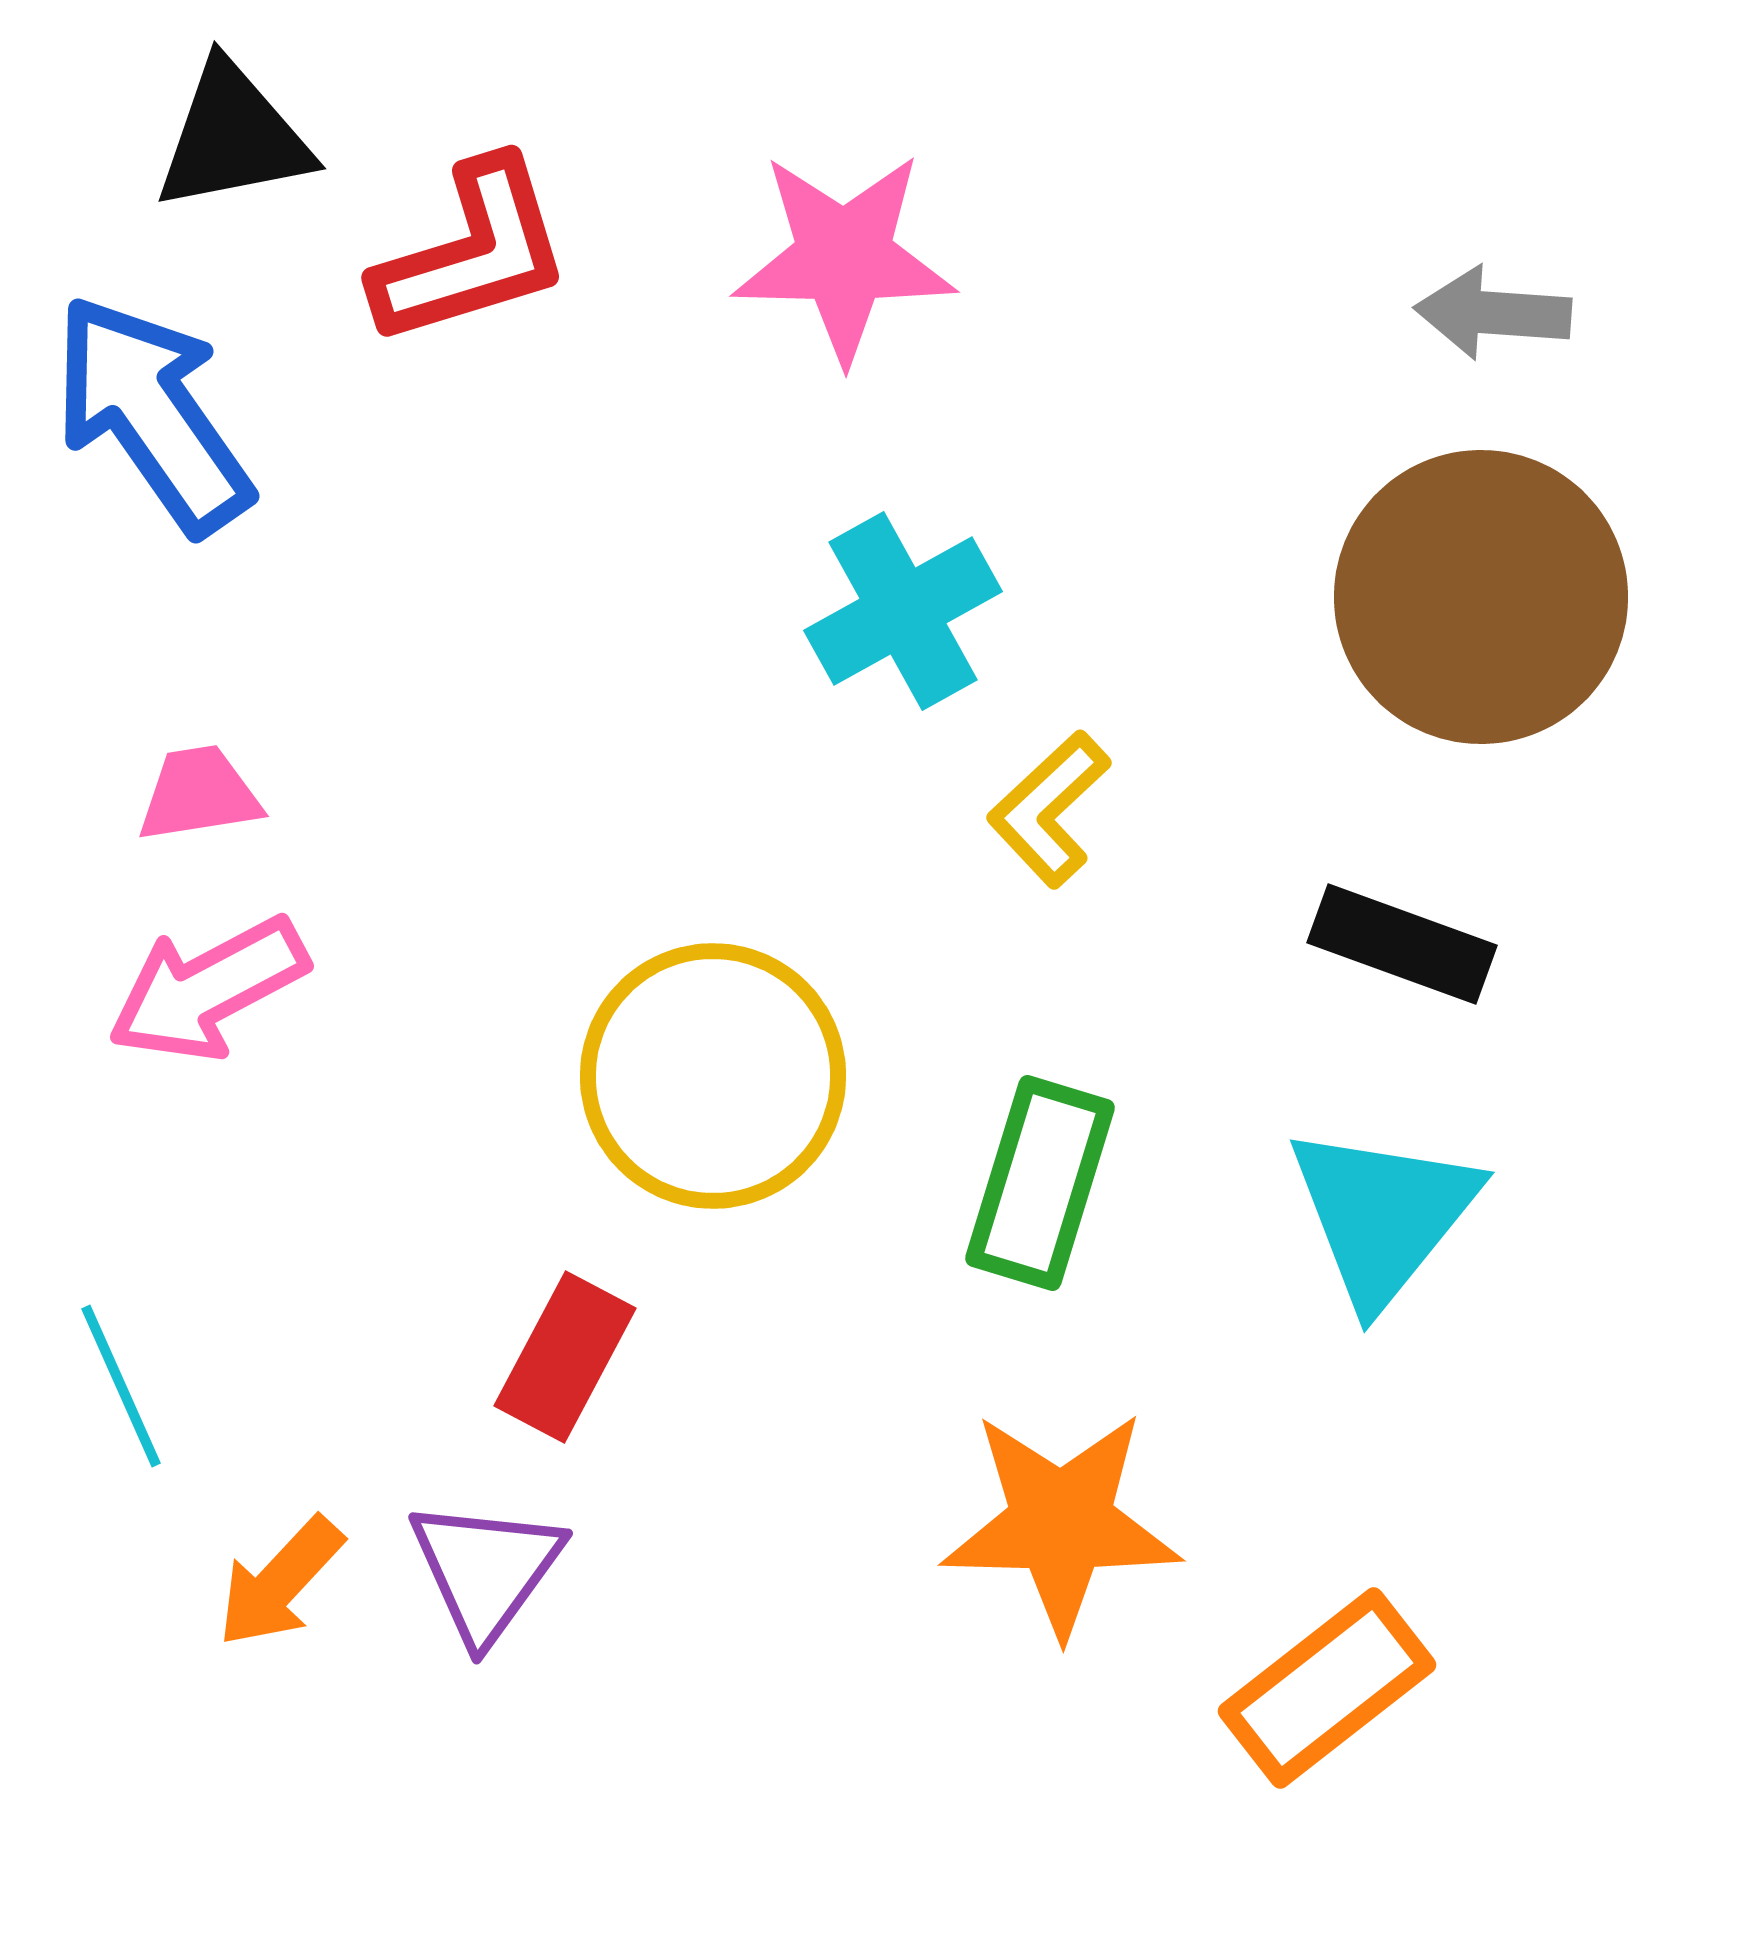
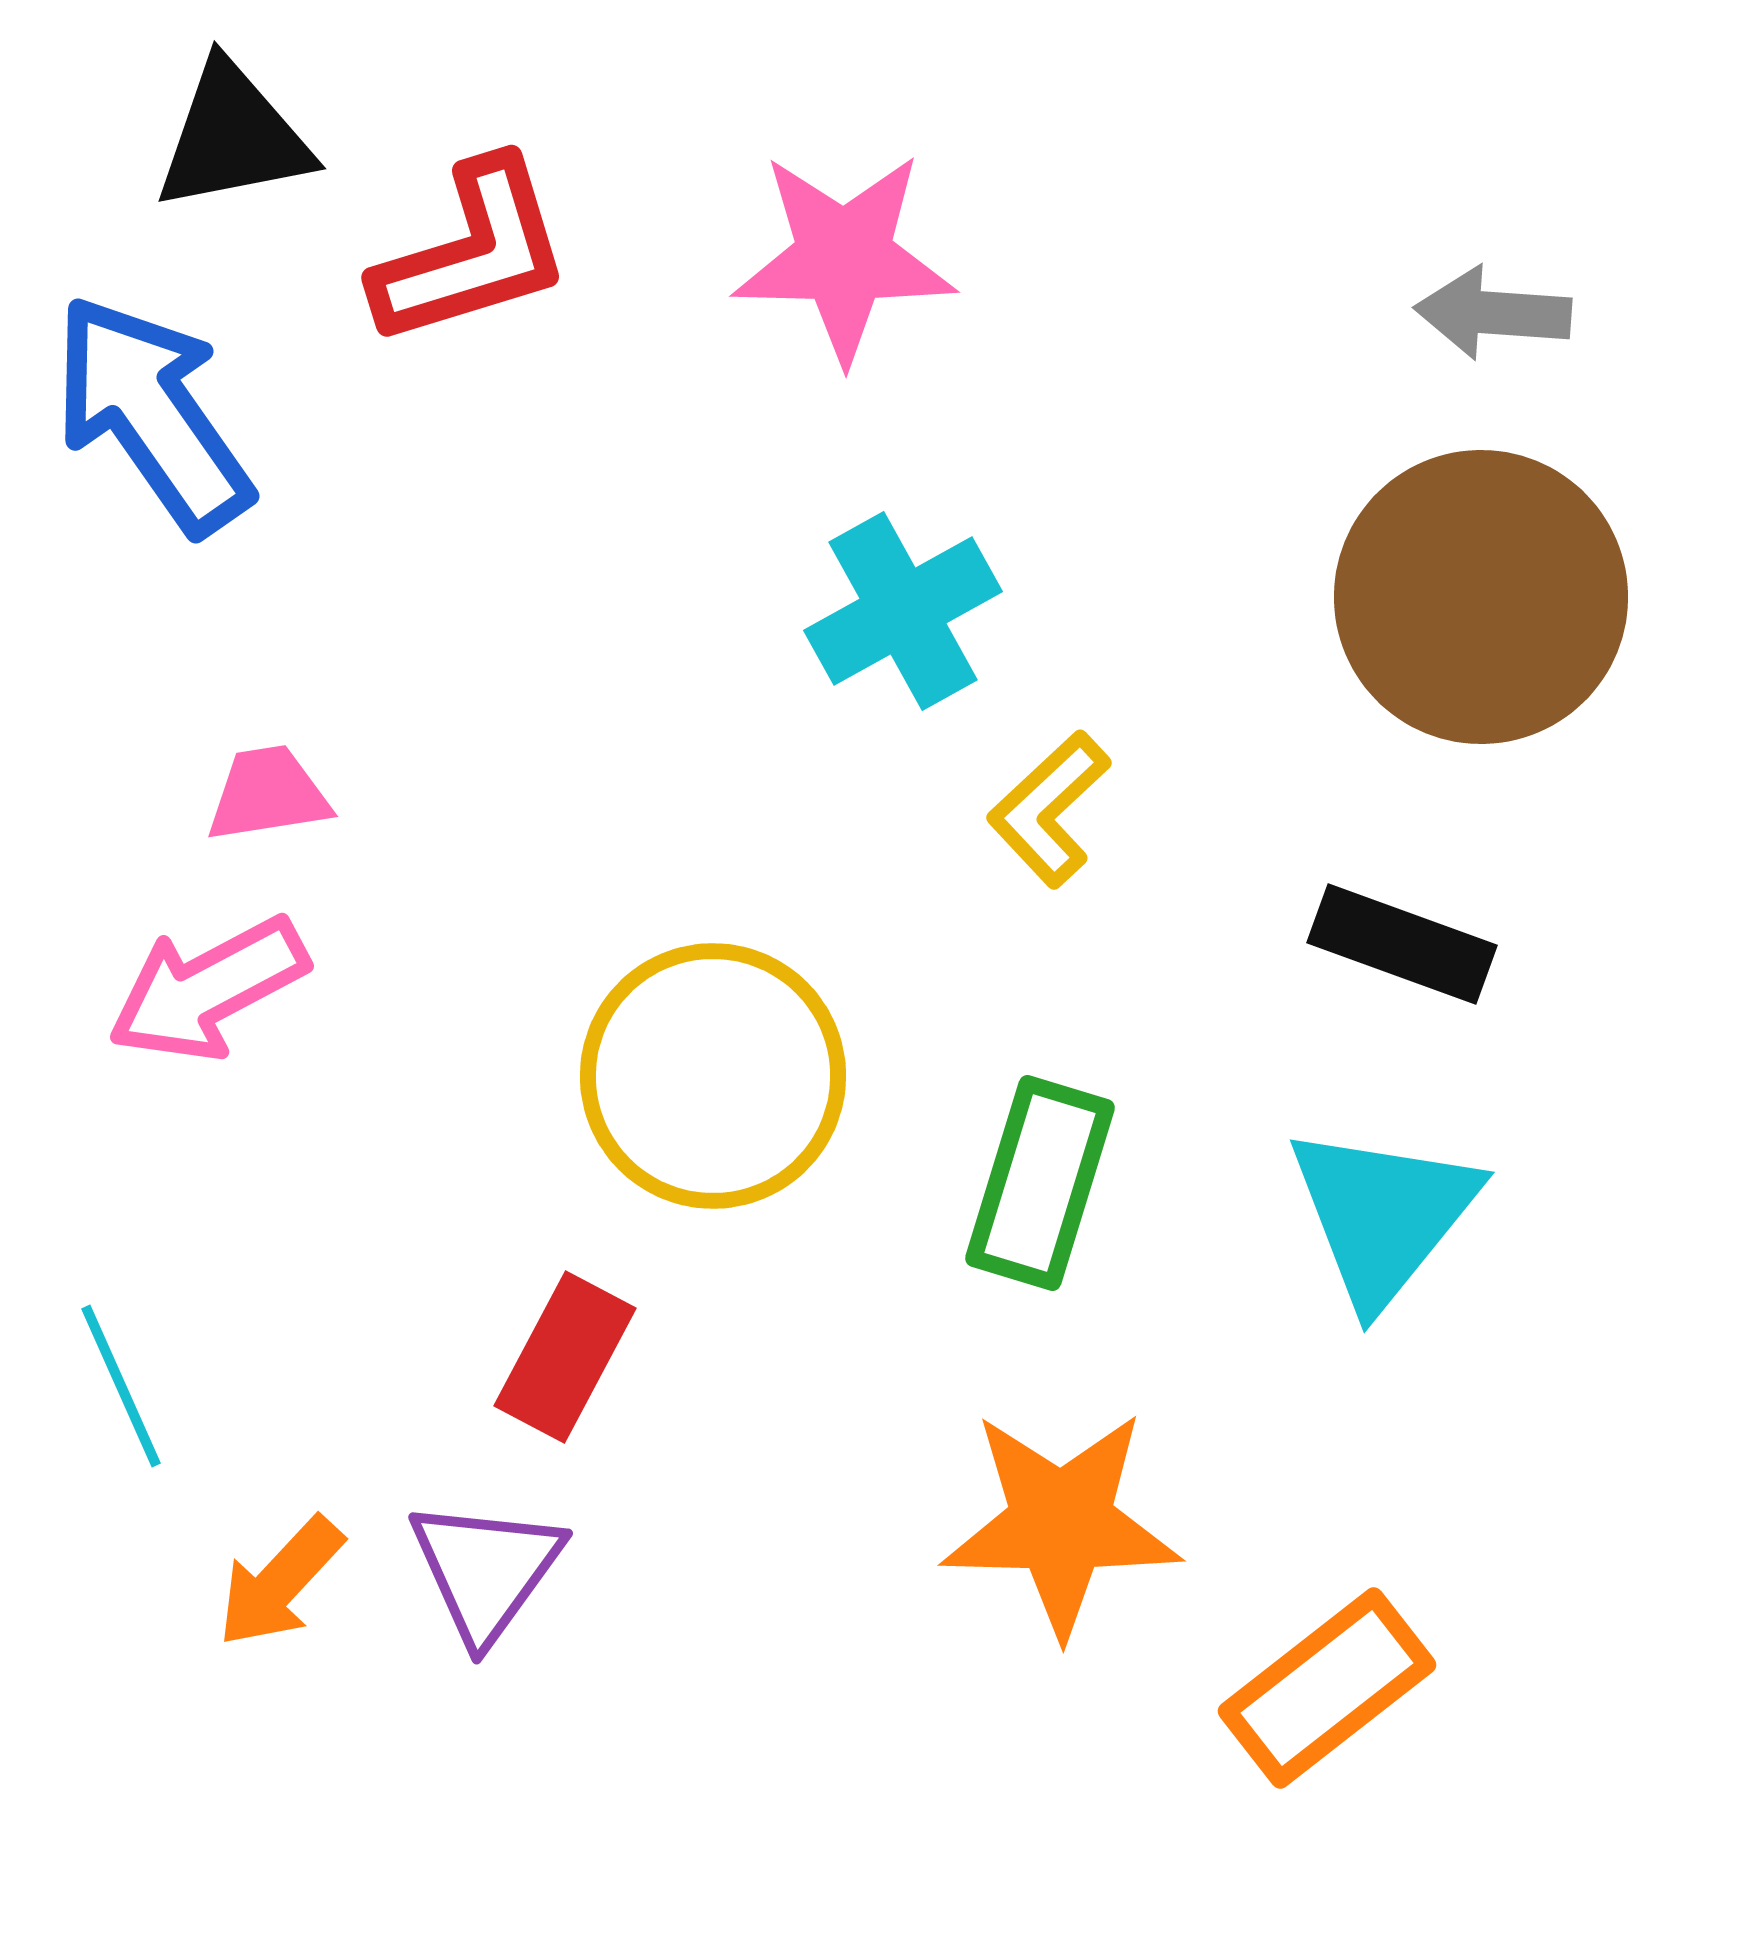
pink trapezoid: moved 69 px right
